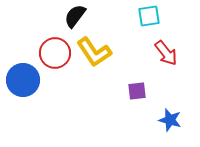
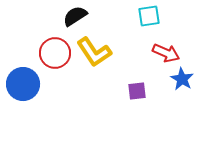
black semicircle: rotated 20 degrees clockwise
red arrow: rotated 28 degrees counterclockwise
blue circle: moved 4 px down
blue star: moved 12 px right, 41 px up; rotated 15 degrees clockwise
